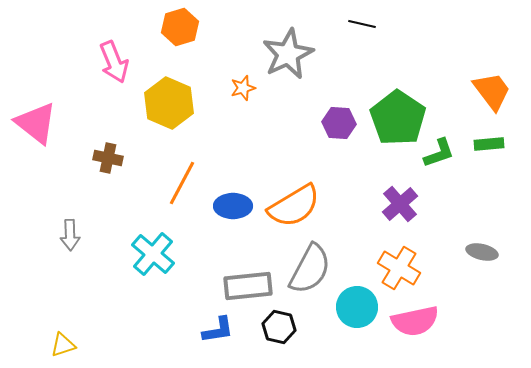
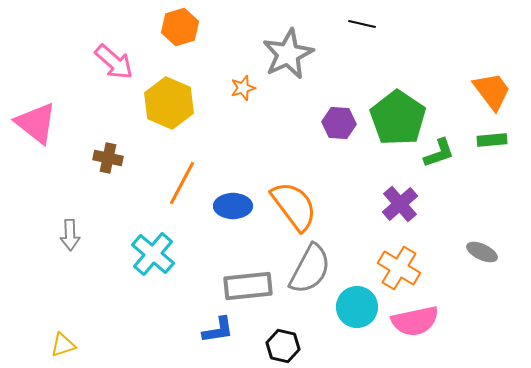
pink arrow: rotated 27 degrees counterclockwise
green rectangle: moved 3 px right, 4 px up
orange semicircle: rotated 96 degrees counterclockwise
gray ellipse: rotated 12 degrees clockwise
black hexagon: moved 4 px right, 19 px down
